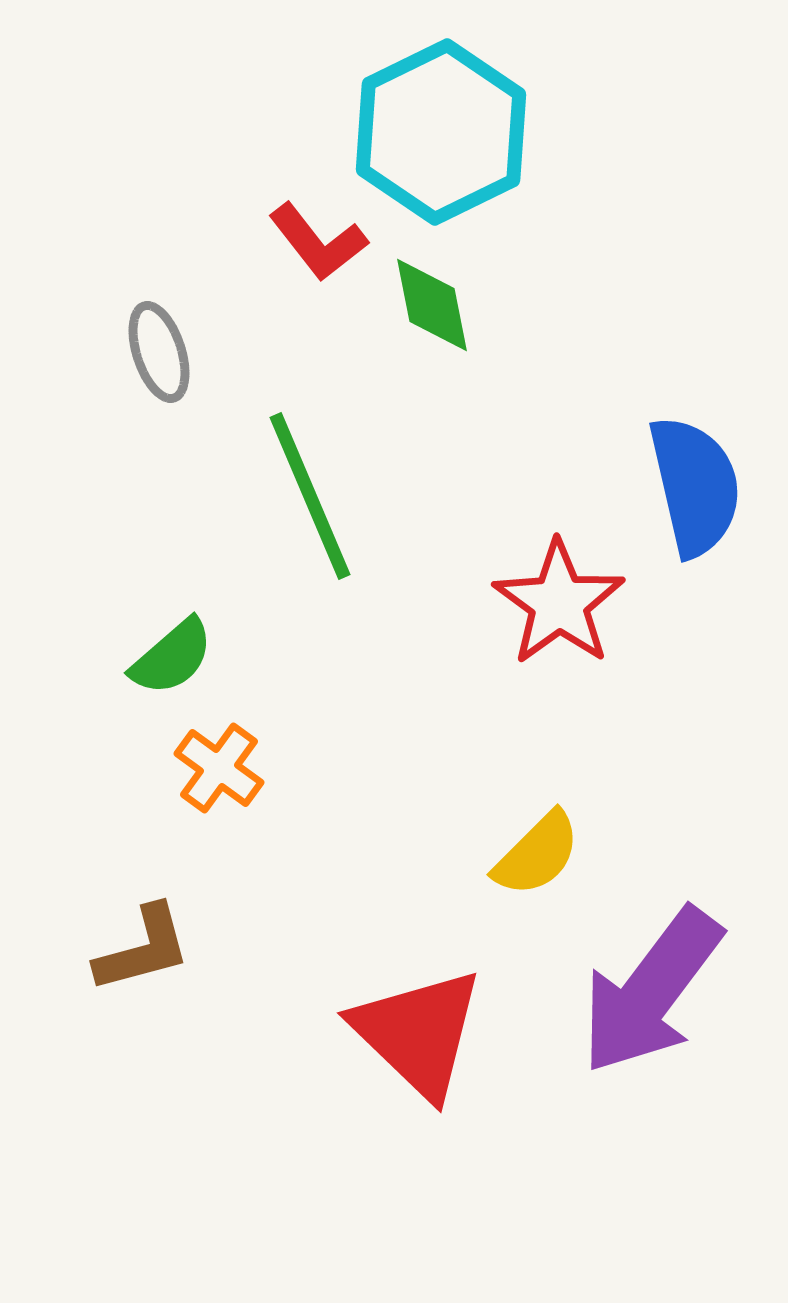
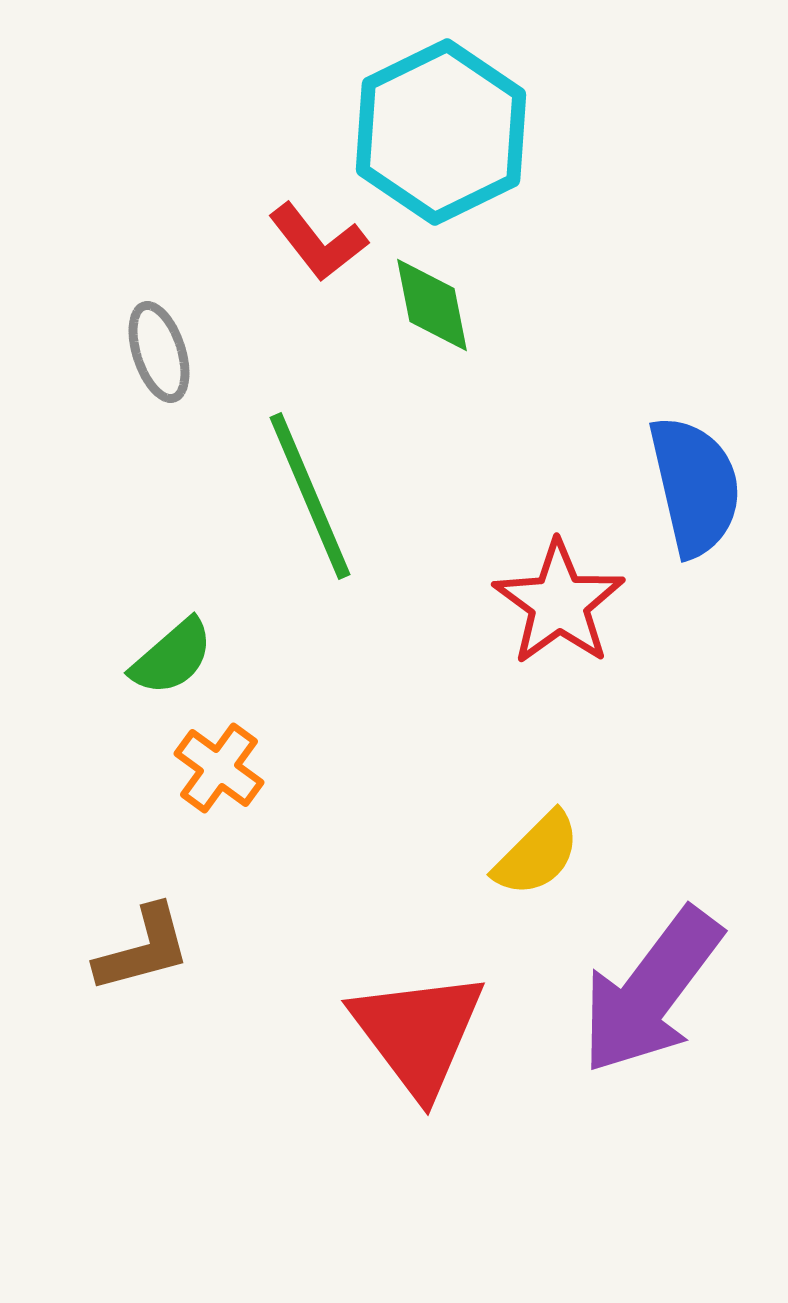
red triangle: rotated 9 degrees clockwise
